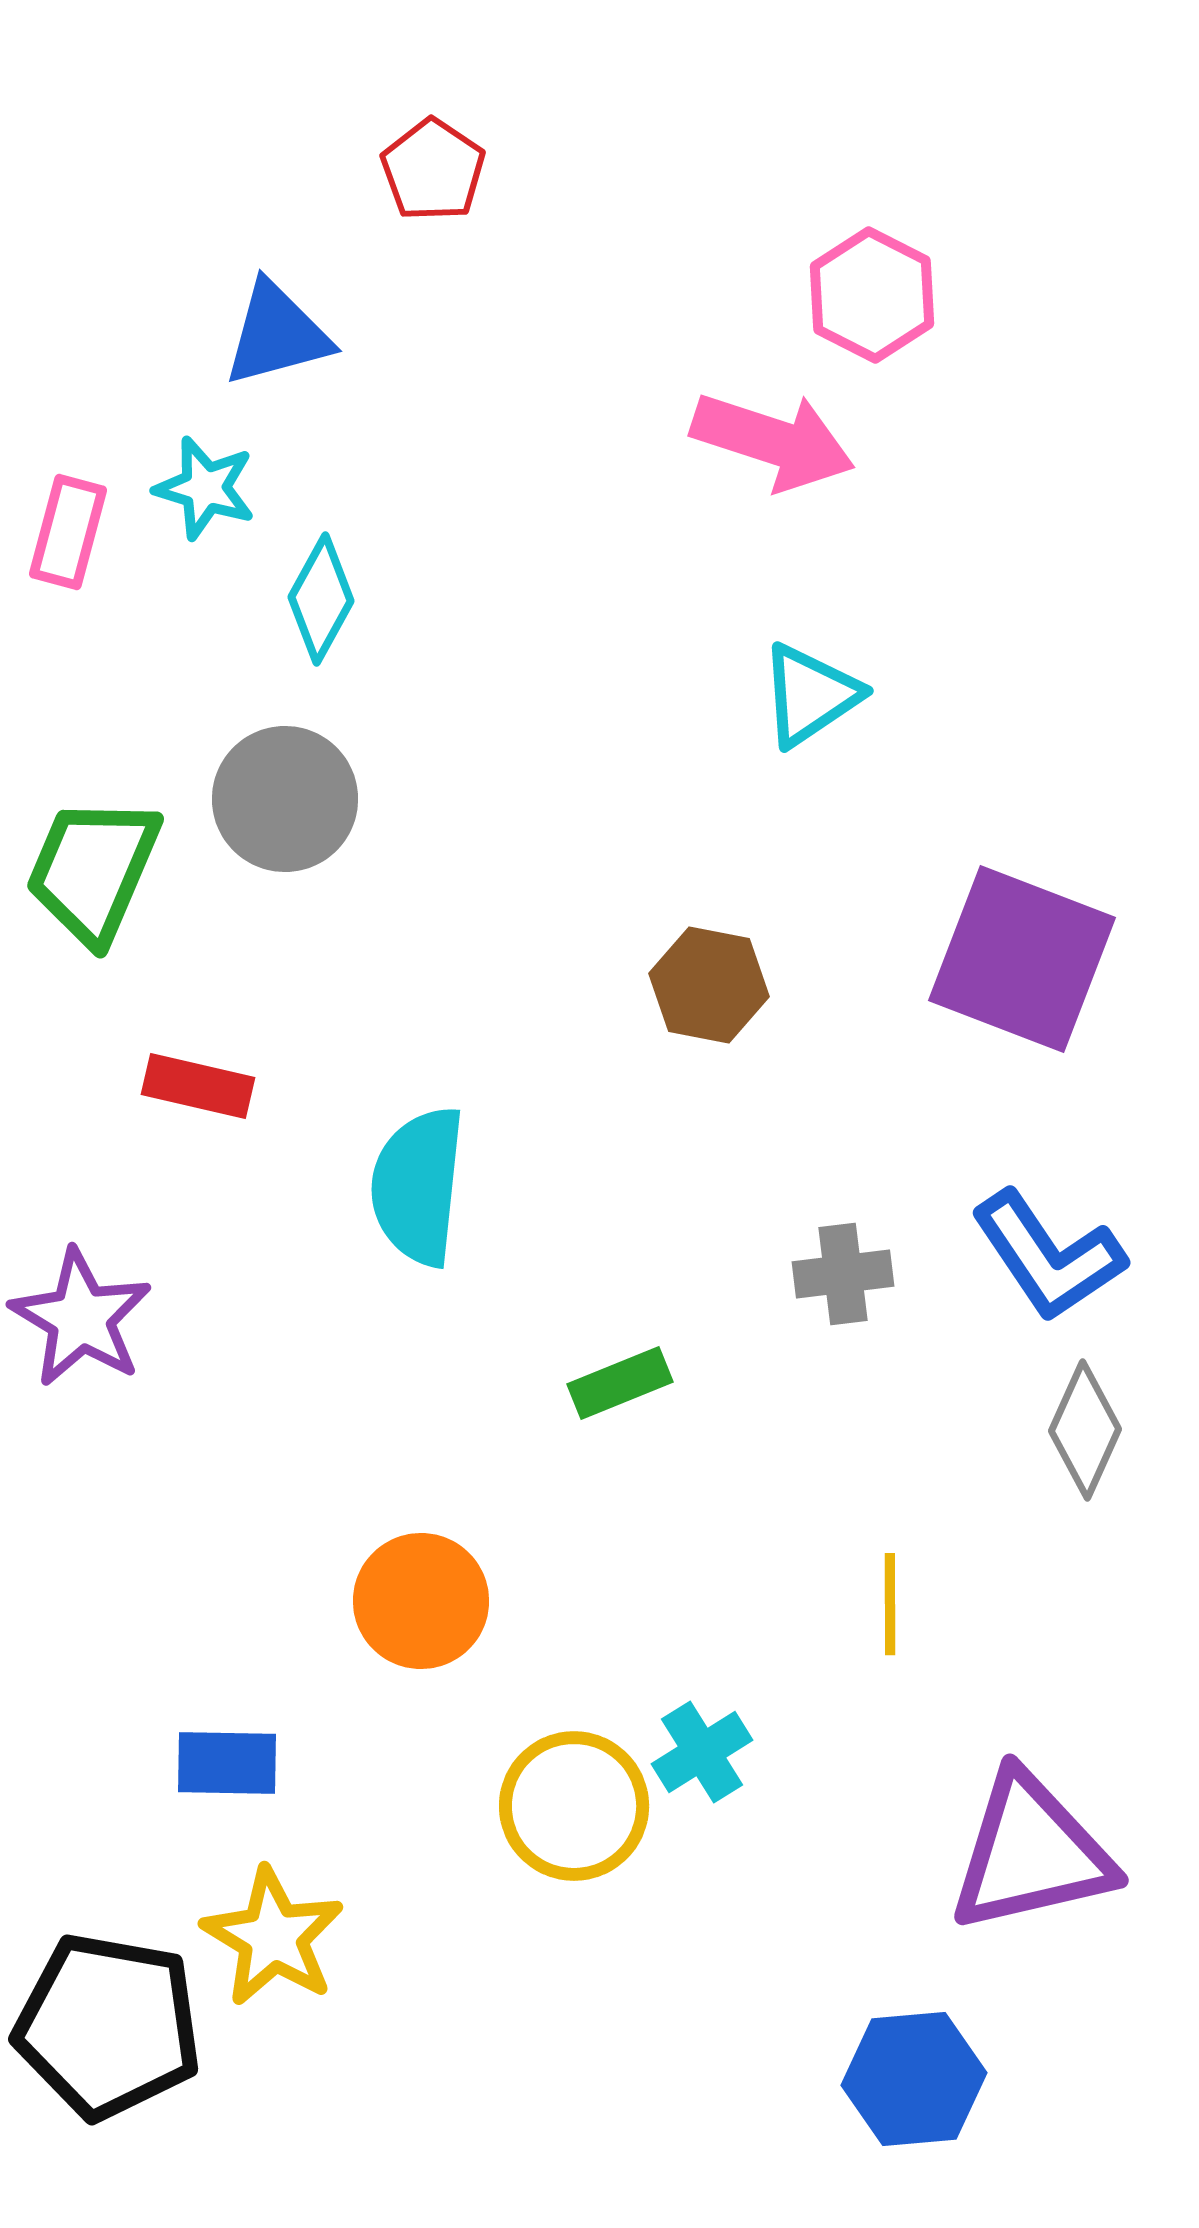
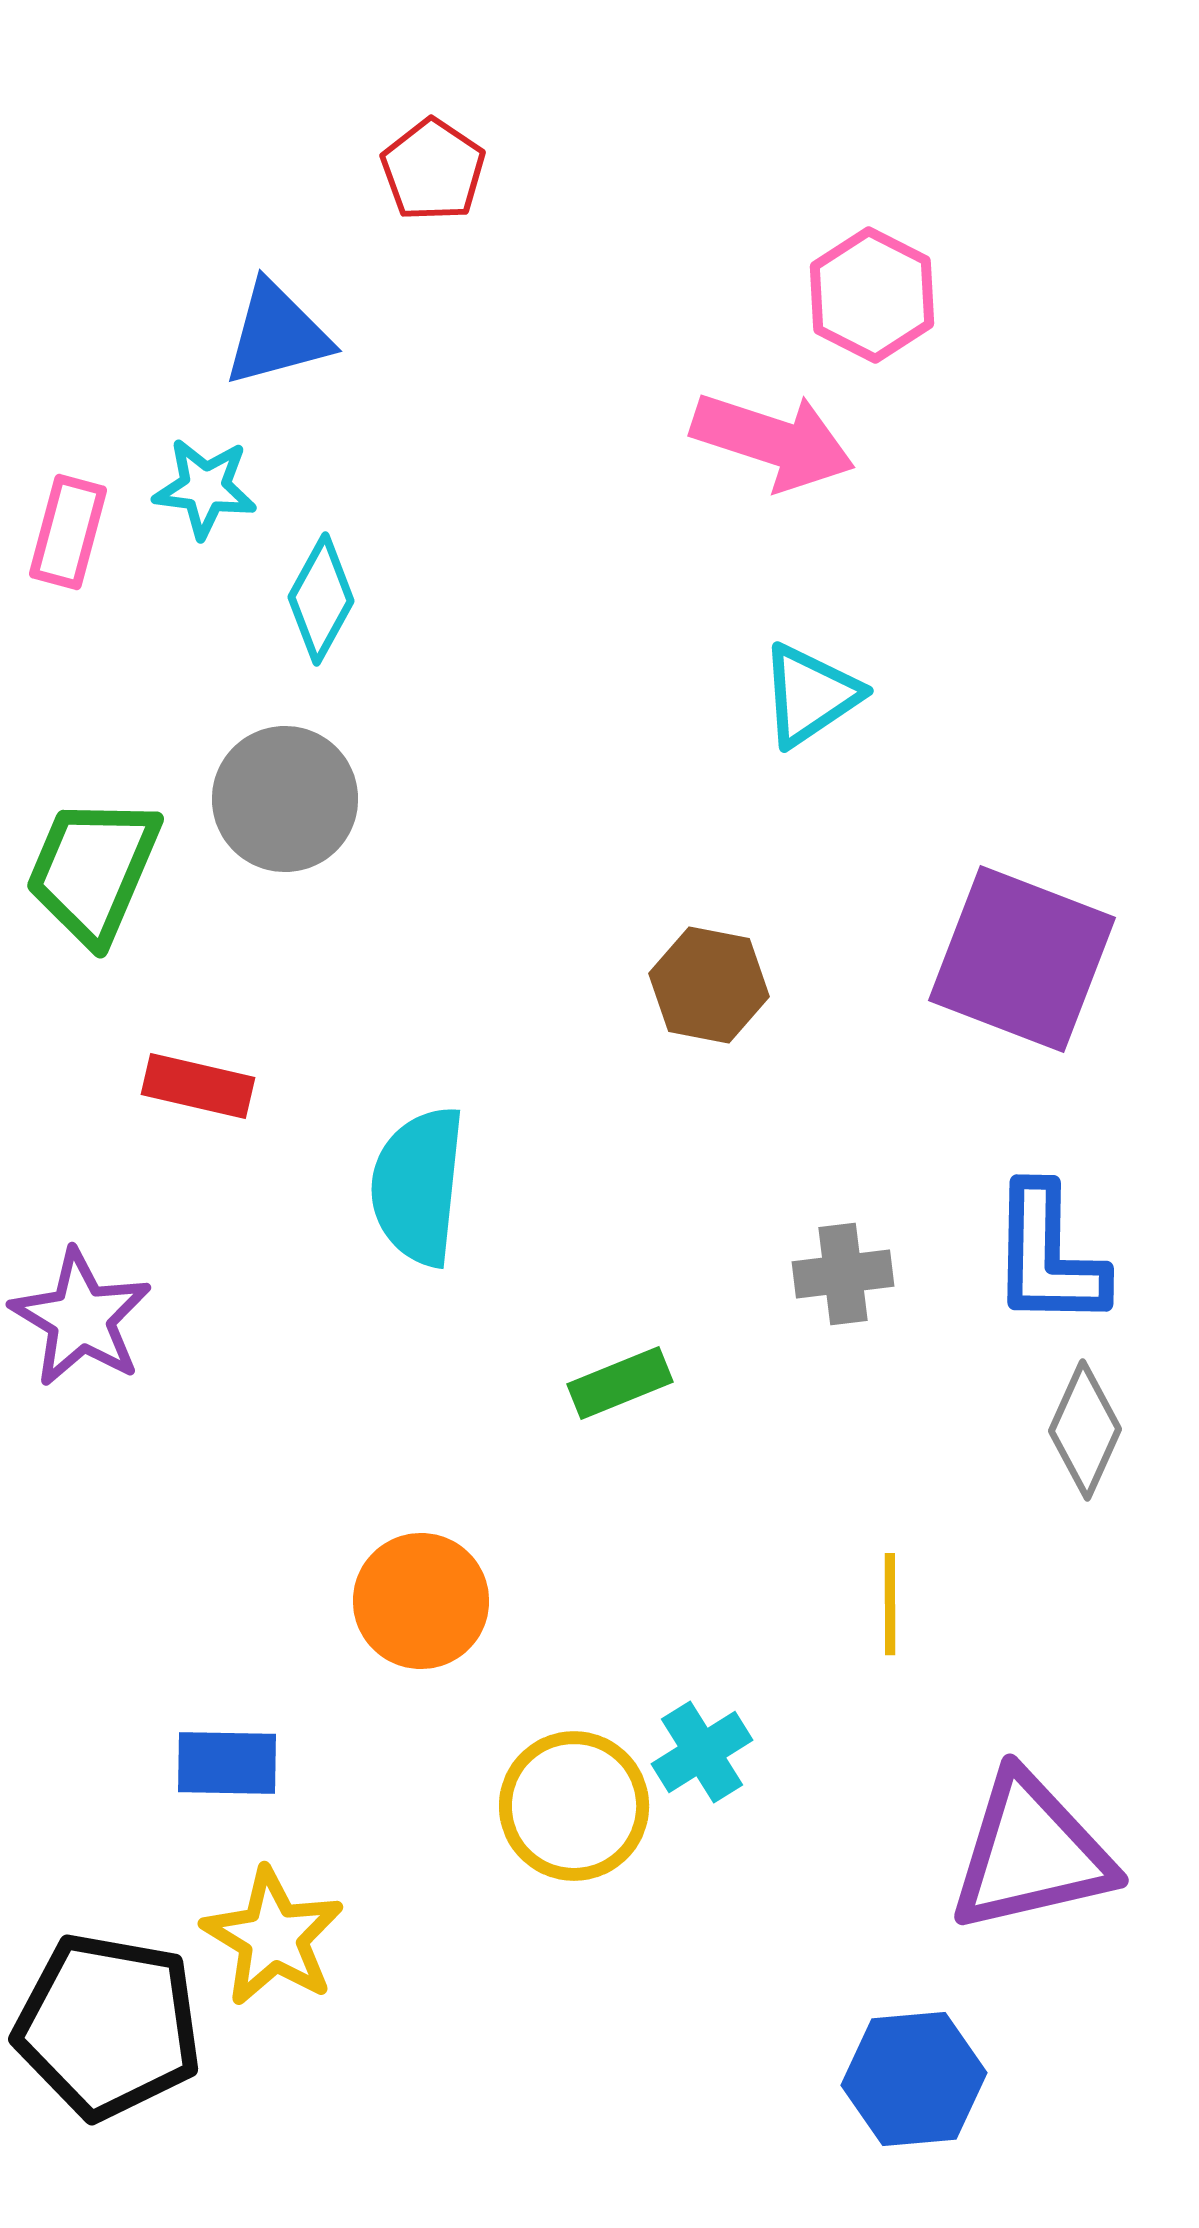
cyan star: rotated 10 degrees counterclockwise
blue L-shape: rotated 35 degrees clockwise
